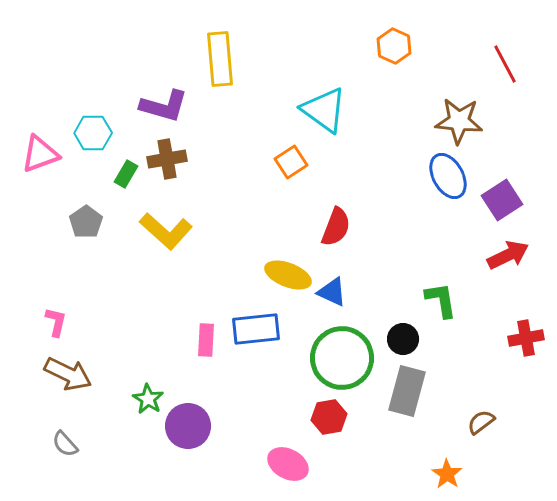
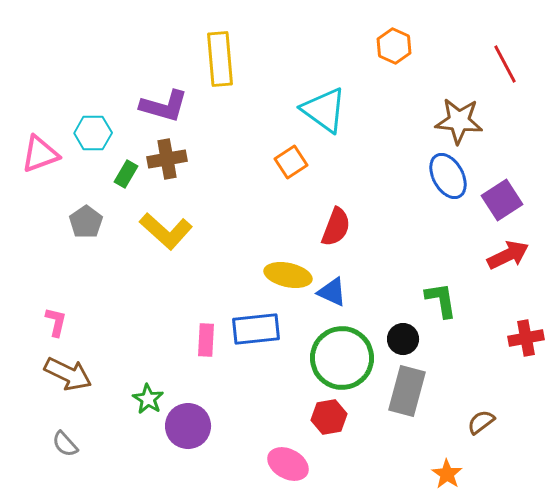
yellow ellipse: rotated 9 degrees counterclockwise
